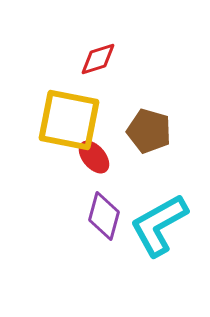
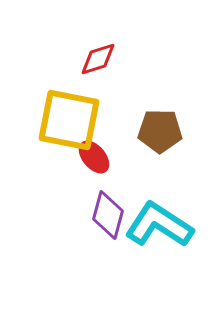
brown pentagon: moved 11 px right; rotated 15 degrees counterclockwise
purple diamond: moved 4 px right, 1 px up
cyan L-shape: rotated 62 degrees clockwise
